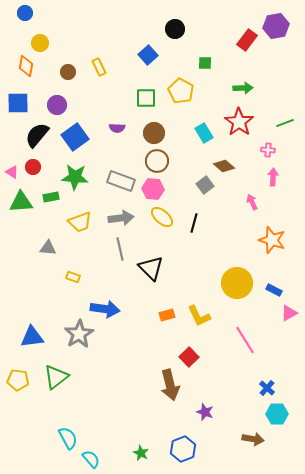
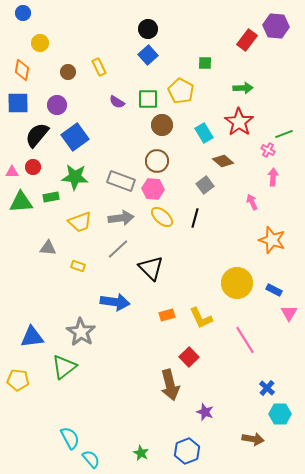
blue circle at (25, 13): moved 2 px left
purple hexagon at (276, 26): rotated 15 degrees clockwise
black circle at (175, 29): moved 27 px left
orange diamond at (26, 66): moved 4 px left, 4 px down
green square at (146, 98): moved 2 px right, 1 px down
green line at (285, 123): moved 1 px left, 11 px down
purple semicircle at (117, 128): moved 26 px up; rotated 28 degrees clockwise
brown circle at (154, 133): moved 8 px right, 8 px up
pink cross at (268, 150): rotated 24 degrees clockwise
brown diamond at (224, 166): moved 1 px left, 5 px up
pink triangle at (12, 172): rotated 32 degrees counterclockwise
black line at (194, 223): moved 1 px right, 5 px up
gray line at (120, 249): moved 2 px left; rotated 60 degrees clockwise
yellow rectangle at (73, 277): moved 5 px right, 11 px up
blue arrow at (105, 309): moved 10 px right, 7 px up
pink triangle at (289, 313): rotated 30 degrees counterclockwise
yellow L-shape at (199, 316): moved 2 px right, 2 px down
gray star at (79, 334): moved 2 px right, 2 px up; rotated 8 degrees counterclockwise
green triangle at (56, 377): moved 8 px right, 10 px up
cyan hexagon at (277, 414): moved 3 px right
cyan semicircle at (68, 438): moved 2 px right
blue hexagon at (183, 449): moved 4 px right, 2 px down
